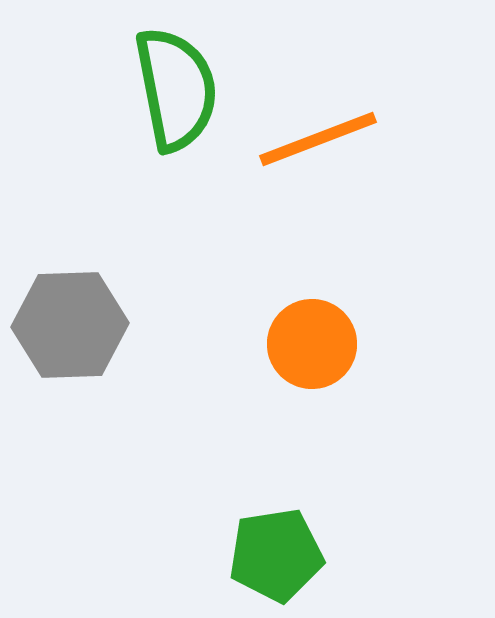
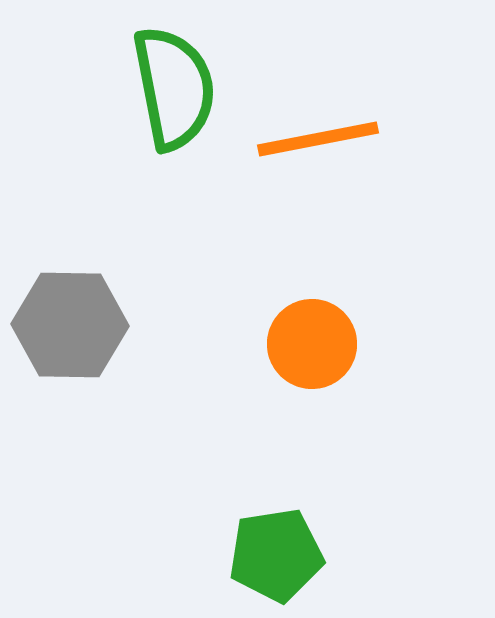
green semicircle: moved 2 px left, 1 px up
orange line: rotated 10 degrees clockwise
gray hexagon: rotated 3 degrees clockwise
